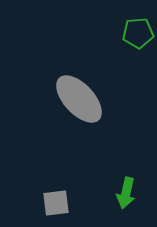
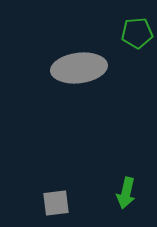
green pentagon: moved 1 px left
gray ellipse: moved 31 px up; rotated 54 degrees counterclockwise
